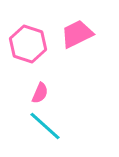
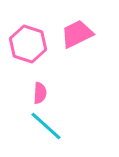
pink semicircle: rotated 20 degrees counterclockwise
cyan line: moved 1 px right
